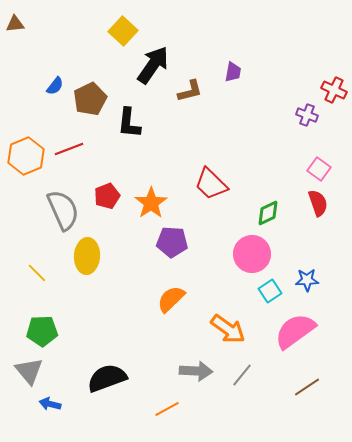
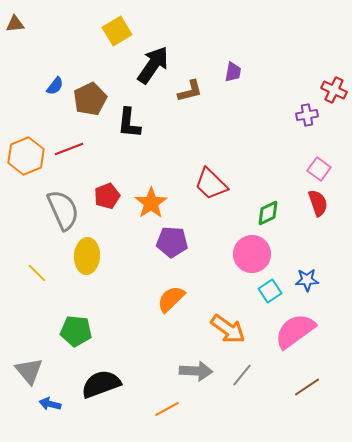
yellow square: moved 6 px left; rotated 16 degrees clockwise
purple cross: rotated 30 degrees counterclockwise
green pentagon: moved 34 px right; rotated 8 degrees clockwise
black semicircle: moved 6 px left, 6 px down
